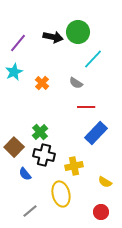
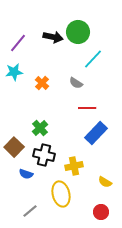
cyan star: rotated 18 degrees clockwise
red line: moved 1 px right, 1 px down
green cross: moved 4 px up
blue semicircle: moved 1 px right; rotated 32 degrees counterclockwise
